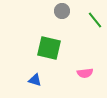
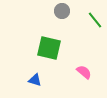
pink semicircle: moved 1 px left, 1 px up; rotated 133 degrees counterclockwise
